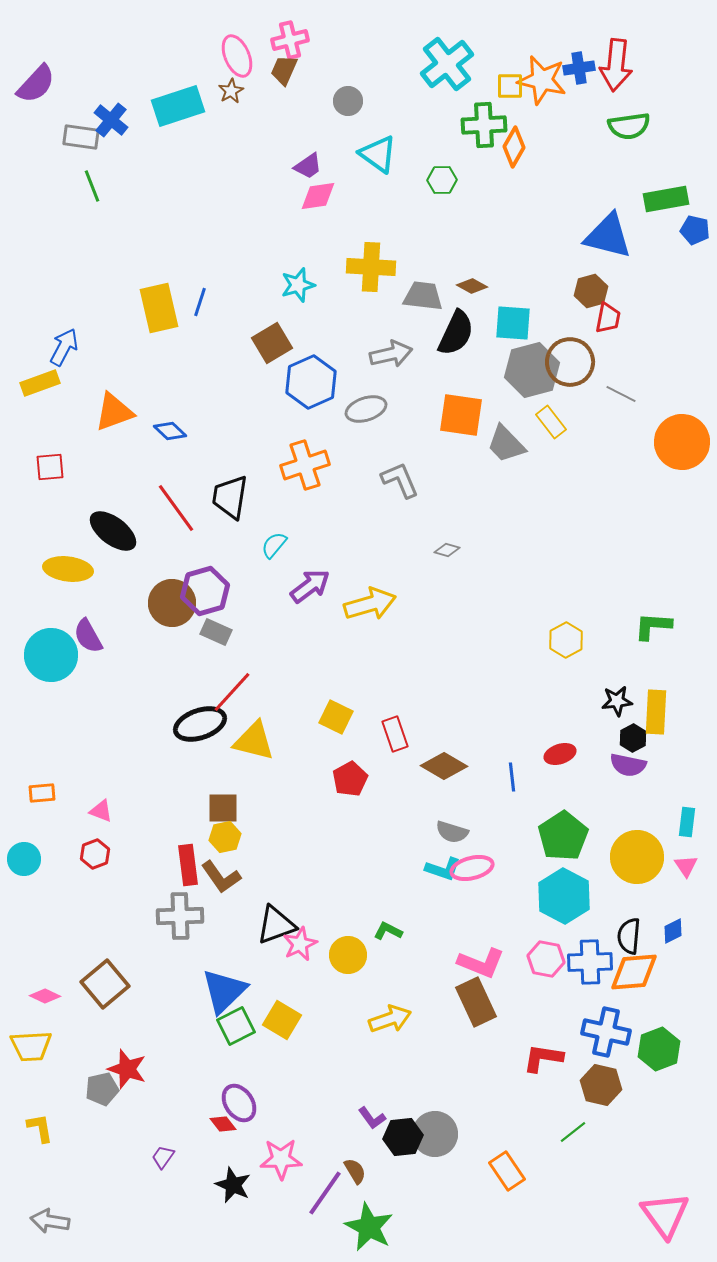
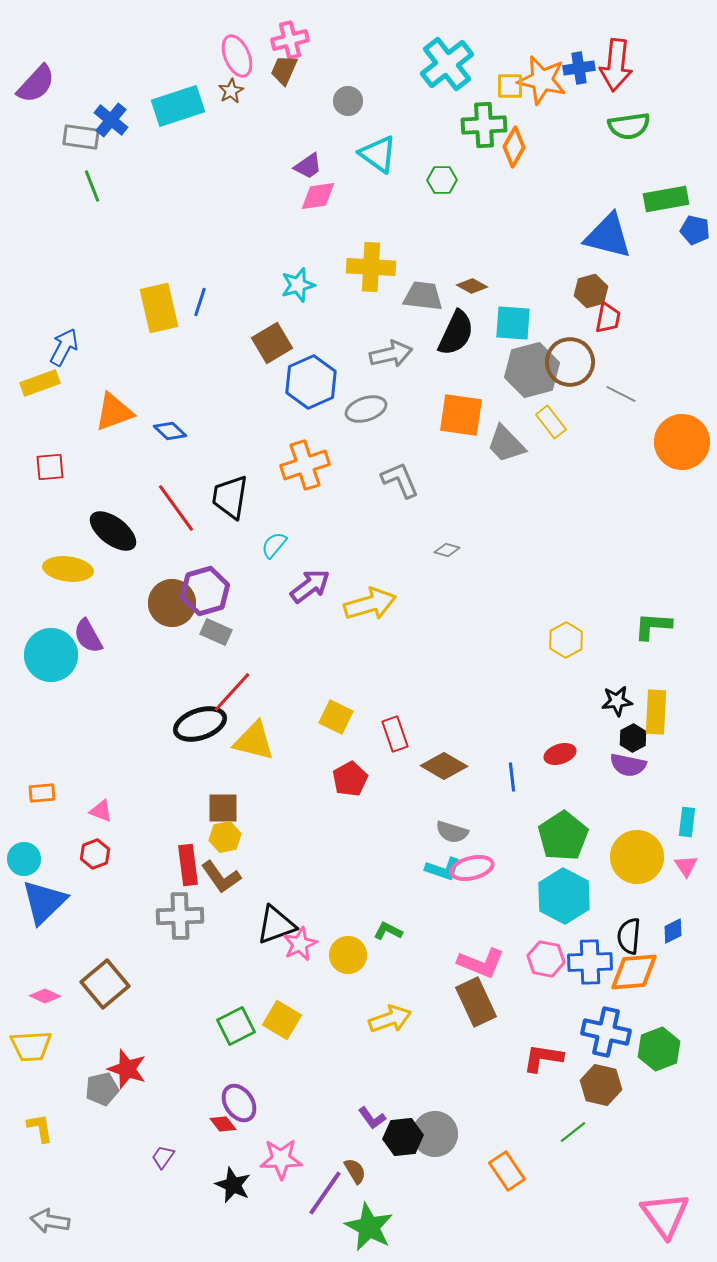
blue triangle at (224, 991): moved 180 px left, 89 px up
